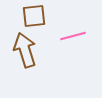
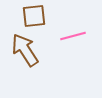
brown arrow: rotated 16 degrees counterclockwise
